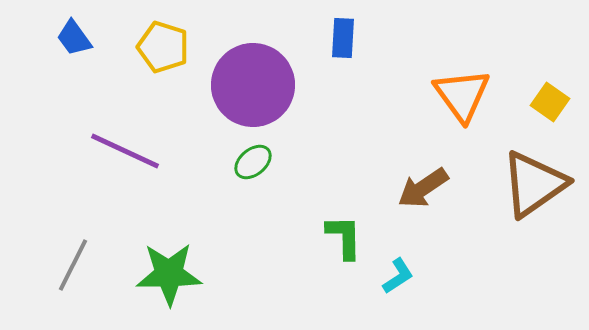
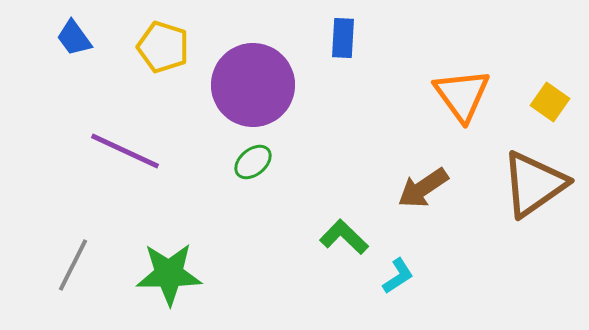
green L-shape: rotated 45 degrees counterclockwise
